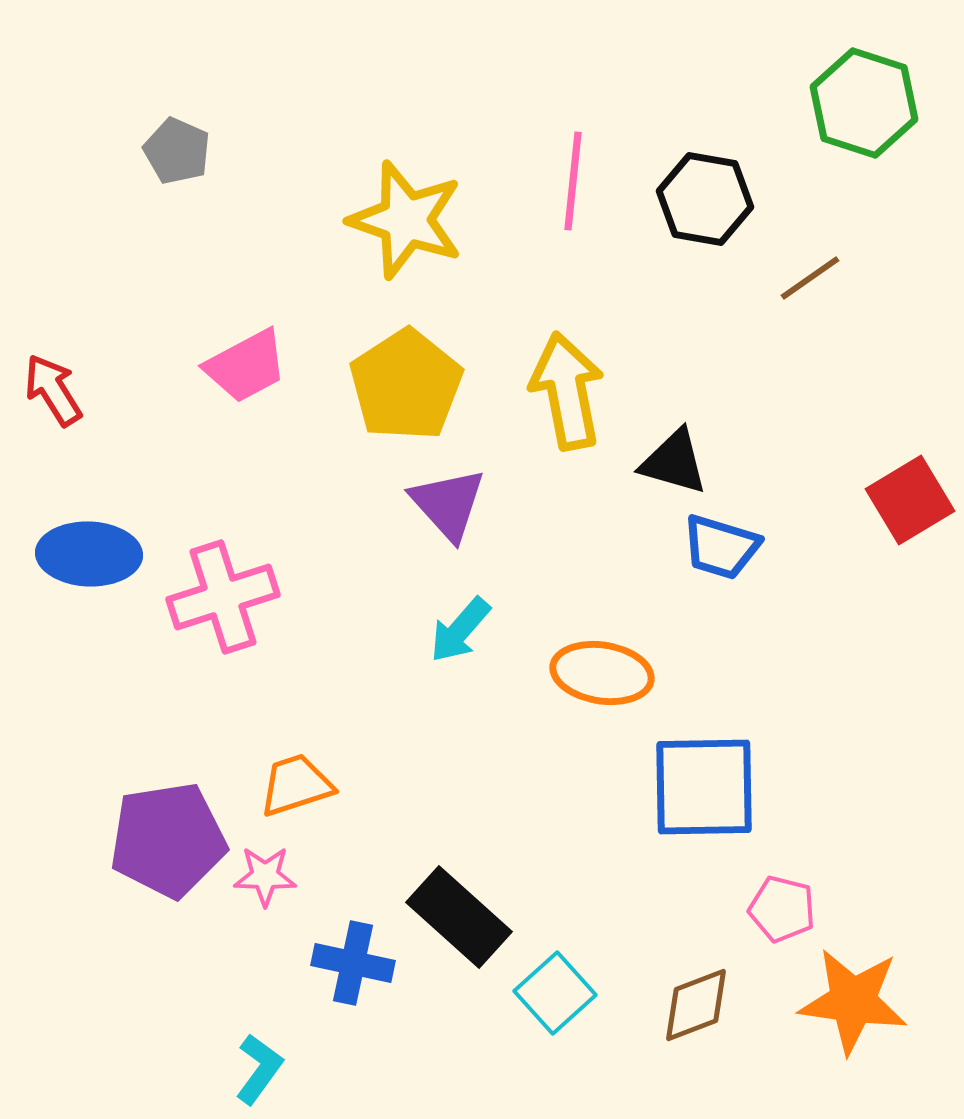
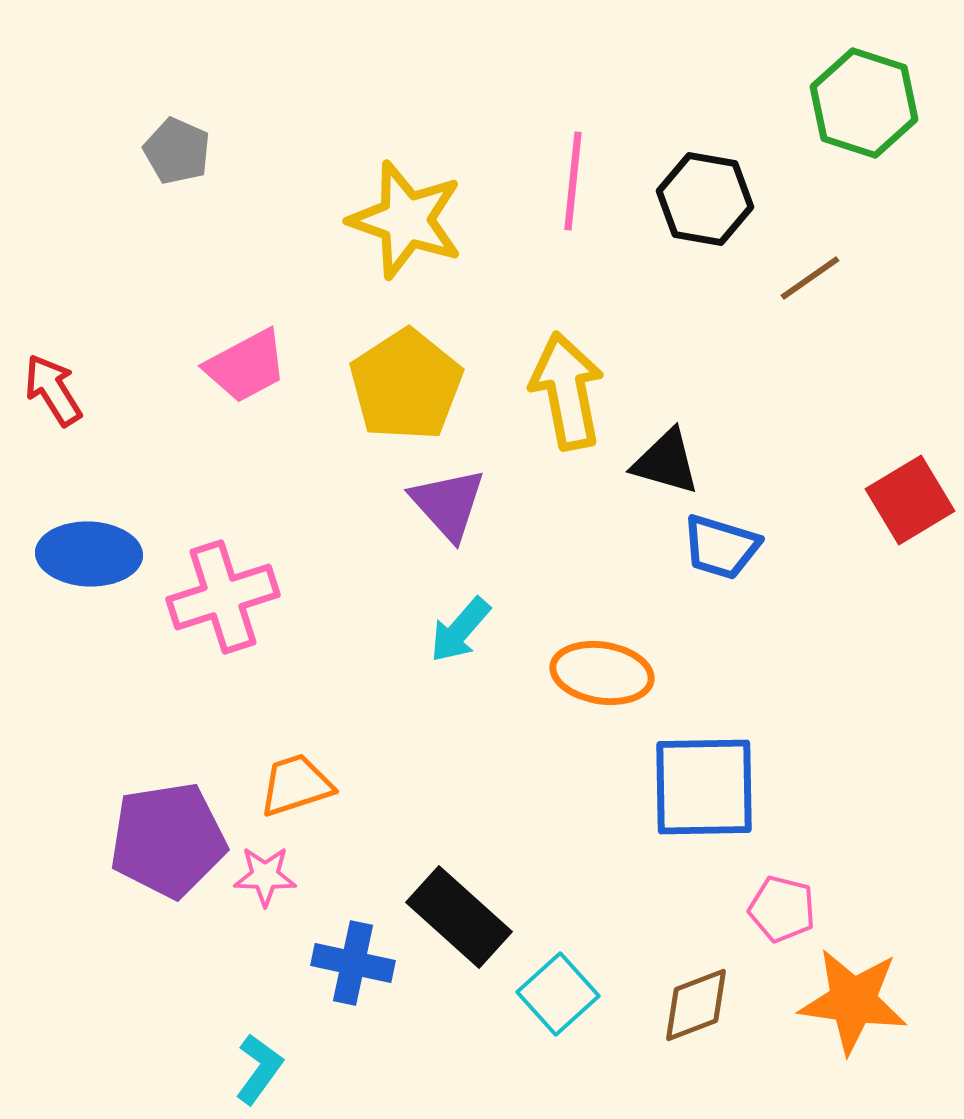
black triangle: moved 8 px left
cyan square: moved 3 px right, 1 px down
